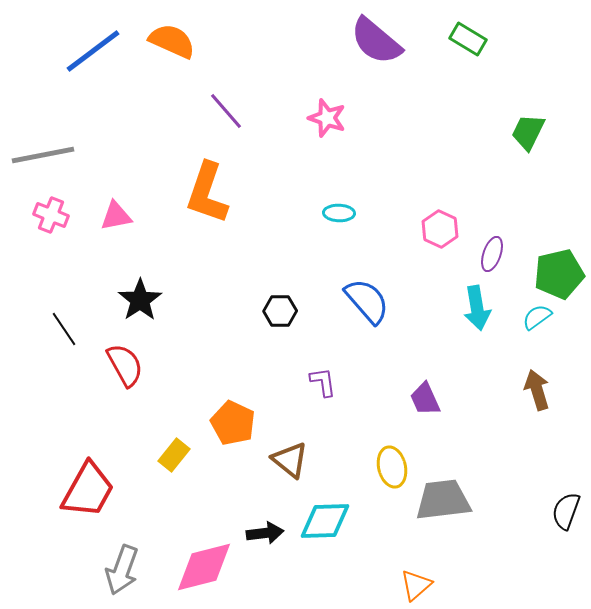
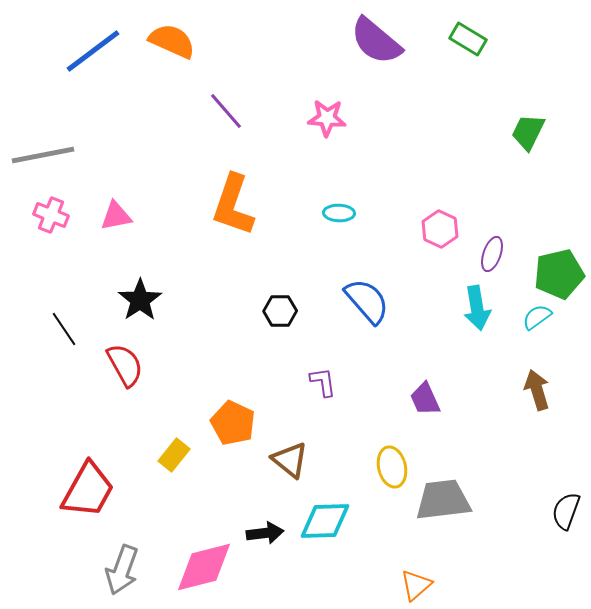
pink star: rotated 15 degrees counterclockwise
orange L-shape: moved 26 px right, 12 px down
